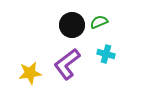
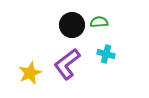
green semicircle: rotated 18 degrees clockwise
yellow star: rotated 15 degrees counterclockwise
